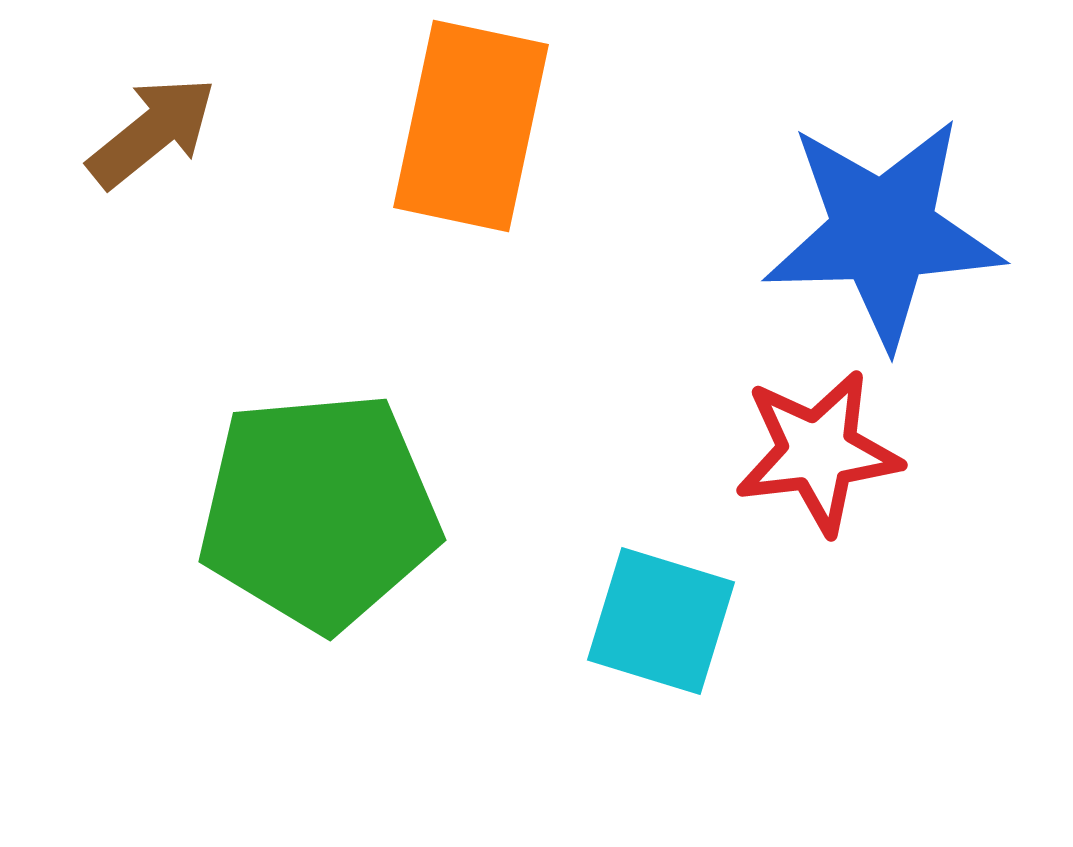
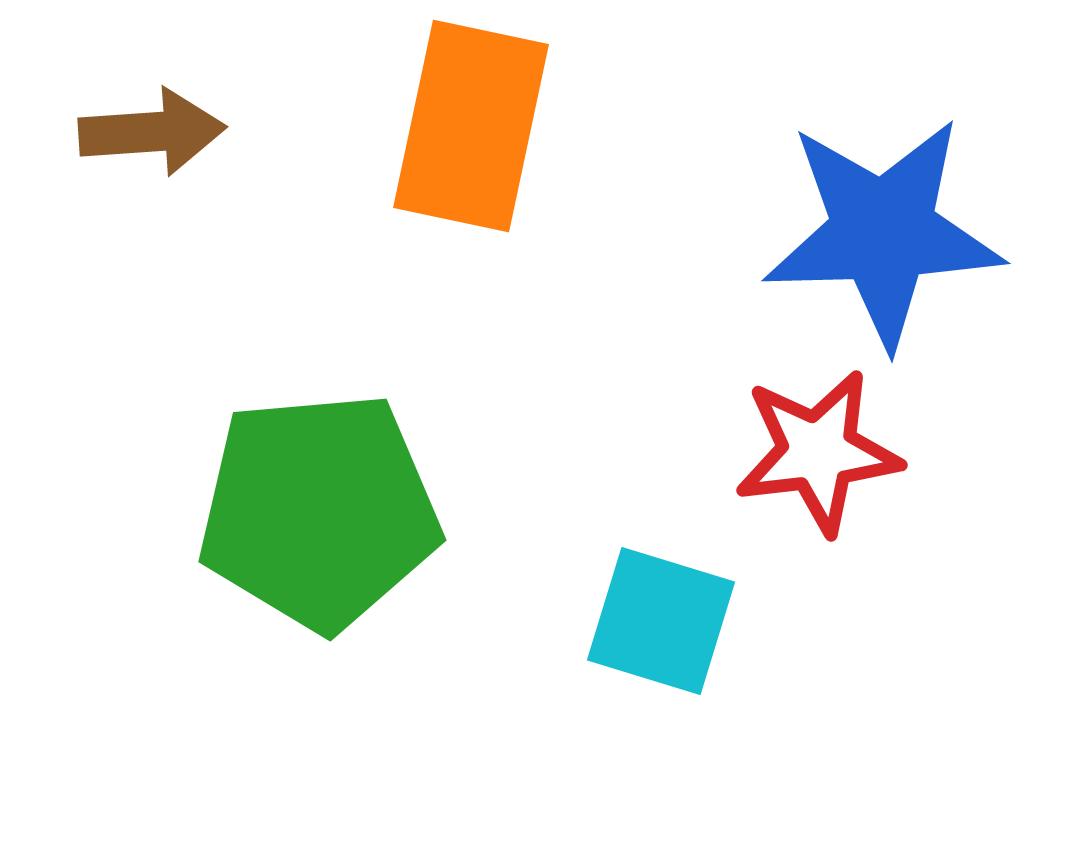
brown arrow: rotated 35 degrees clockwise
